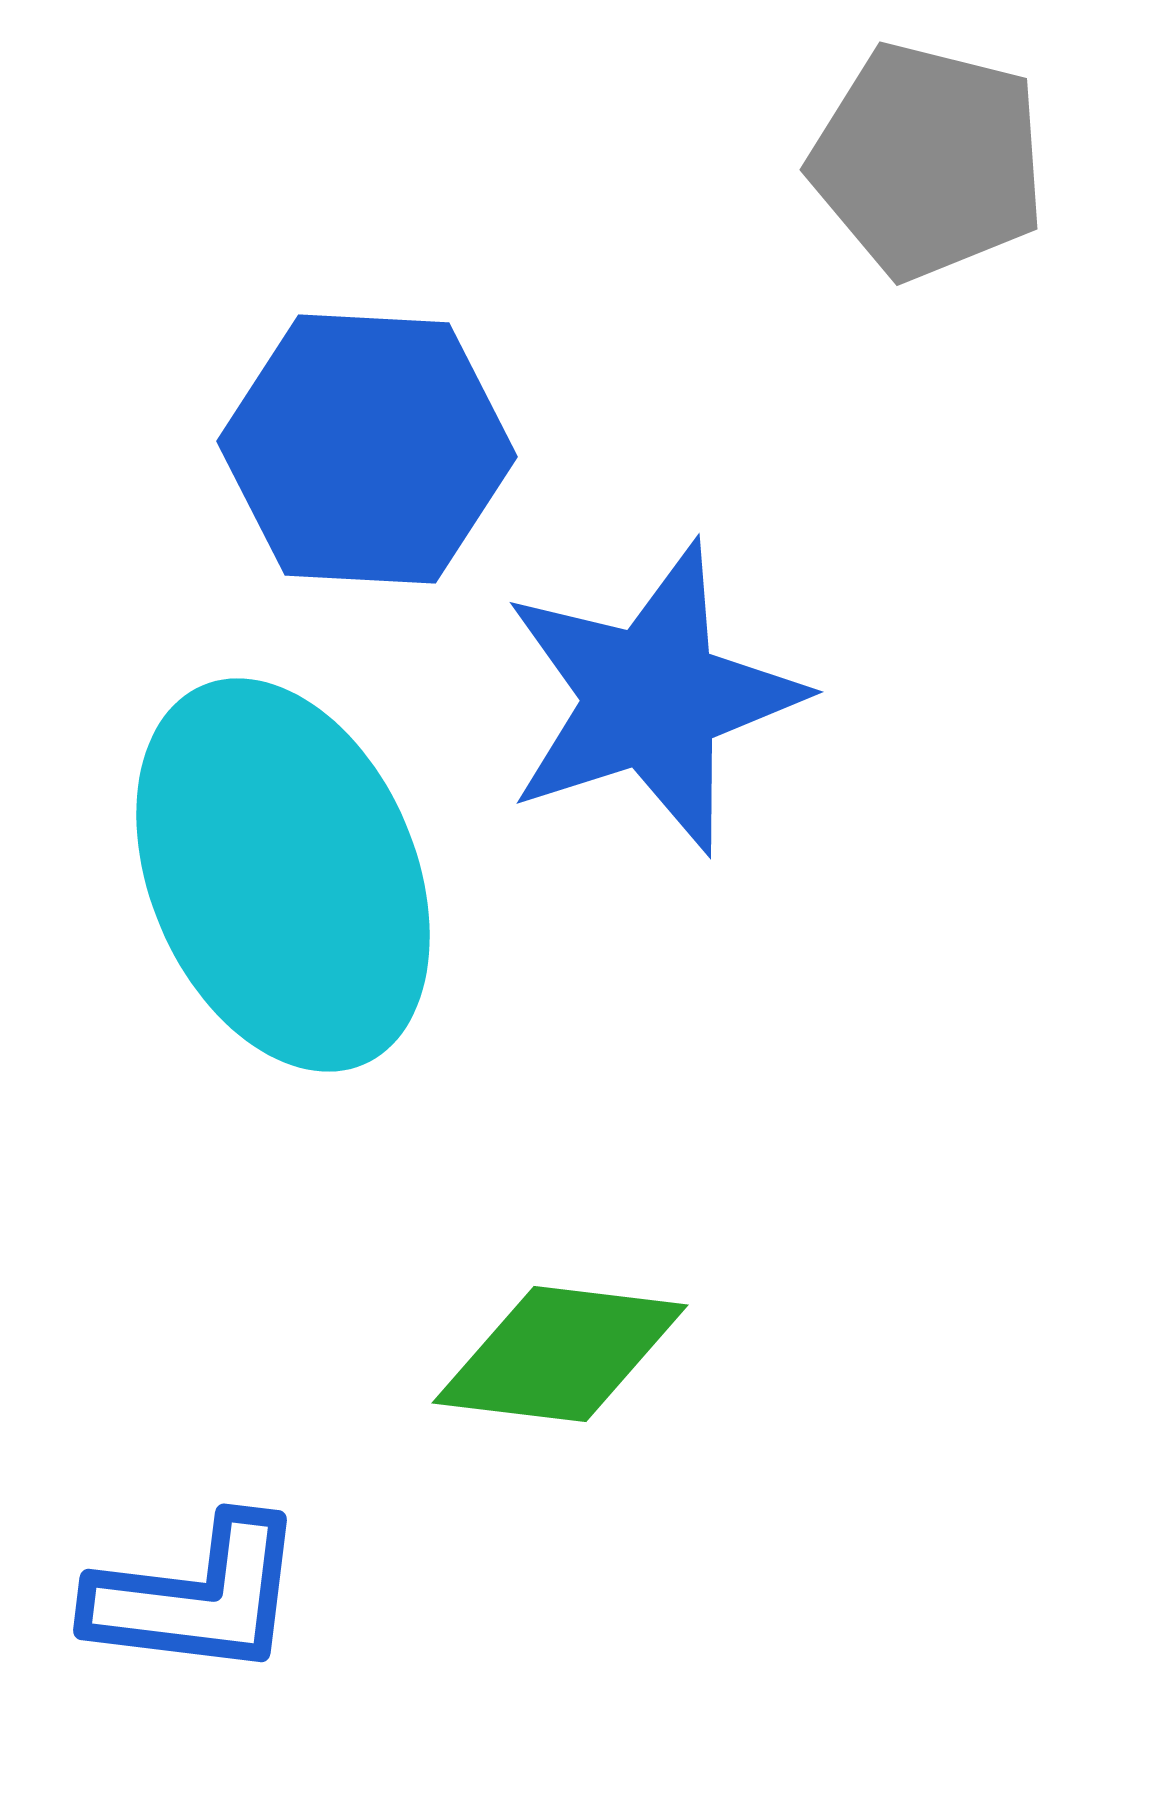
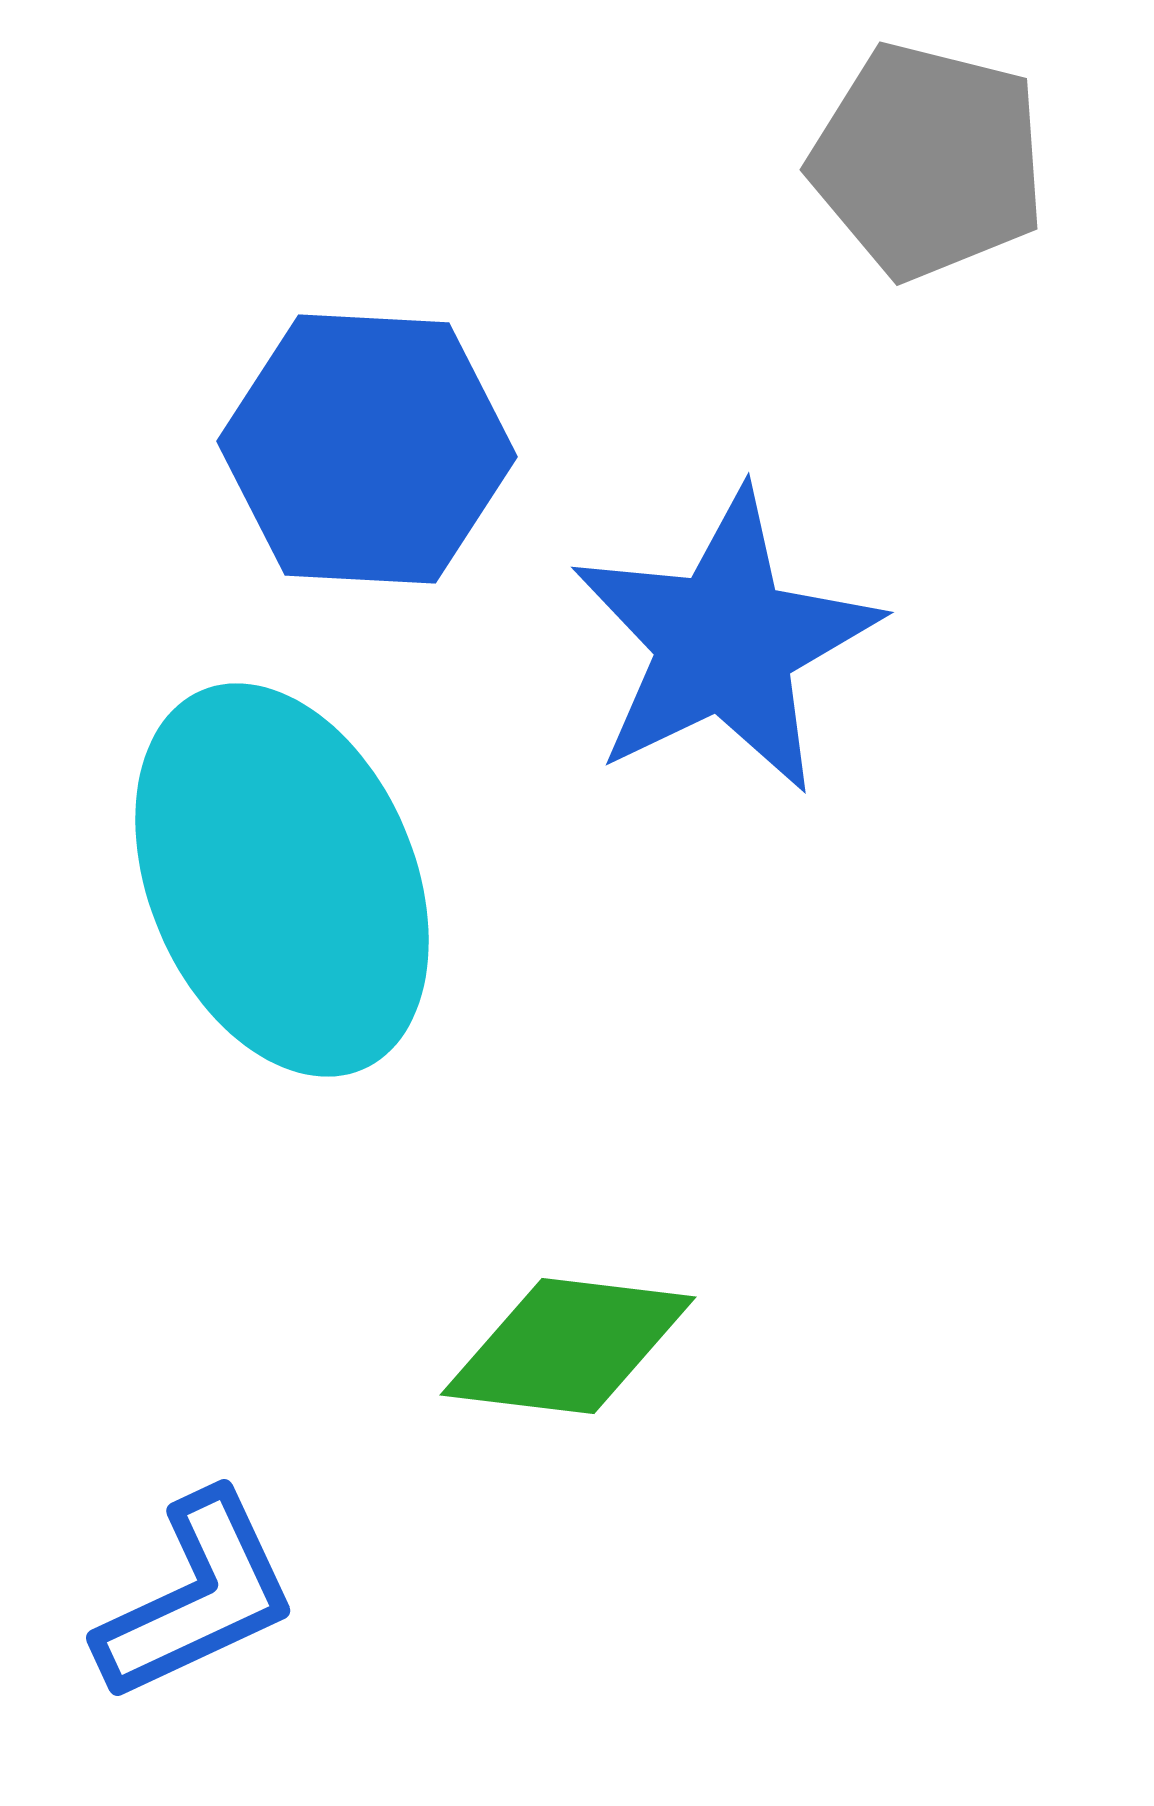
blue star: moved 73 px right, 56 px up; rotated 8 degrees counterclockwise
cyan ellipse: moved 1 px left, 5 px down
green diamond: moved 8 px right, 8 px up
blue L-shape: rotated 32 degrees counterclockwise
